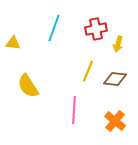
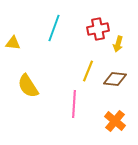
red cross: moved 2 px right
pink line: moved 6 px up
